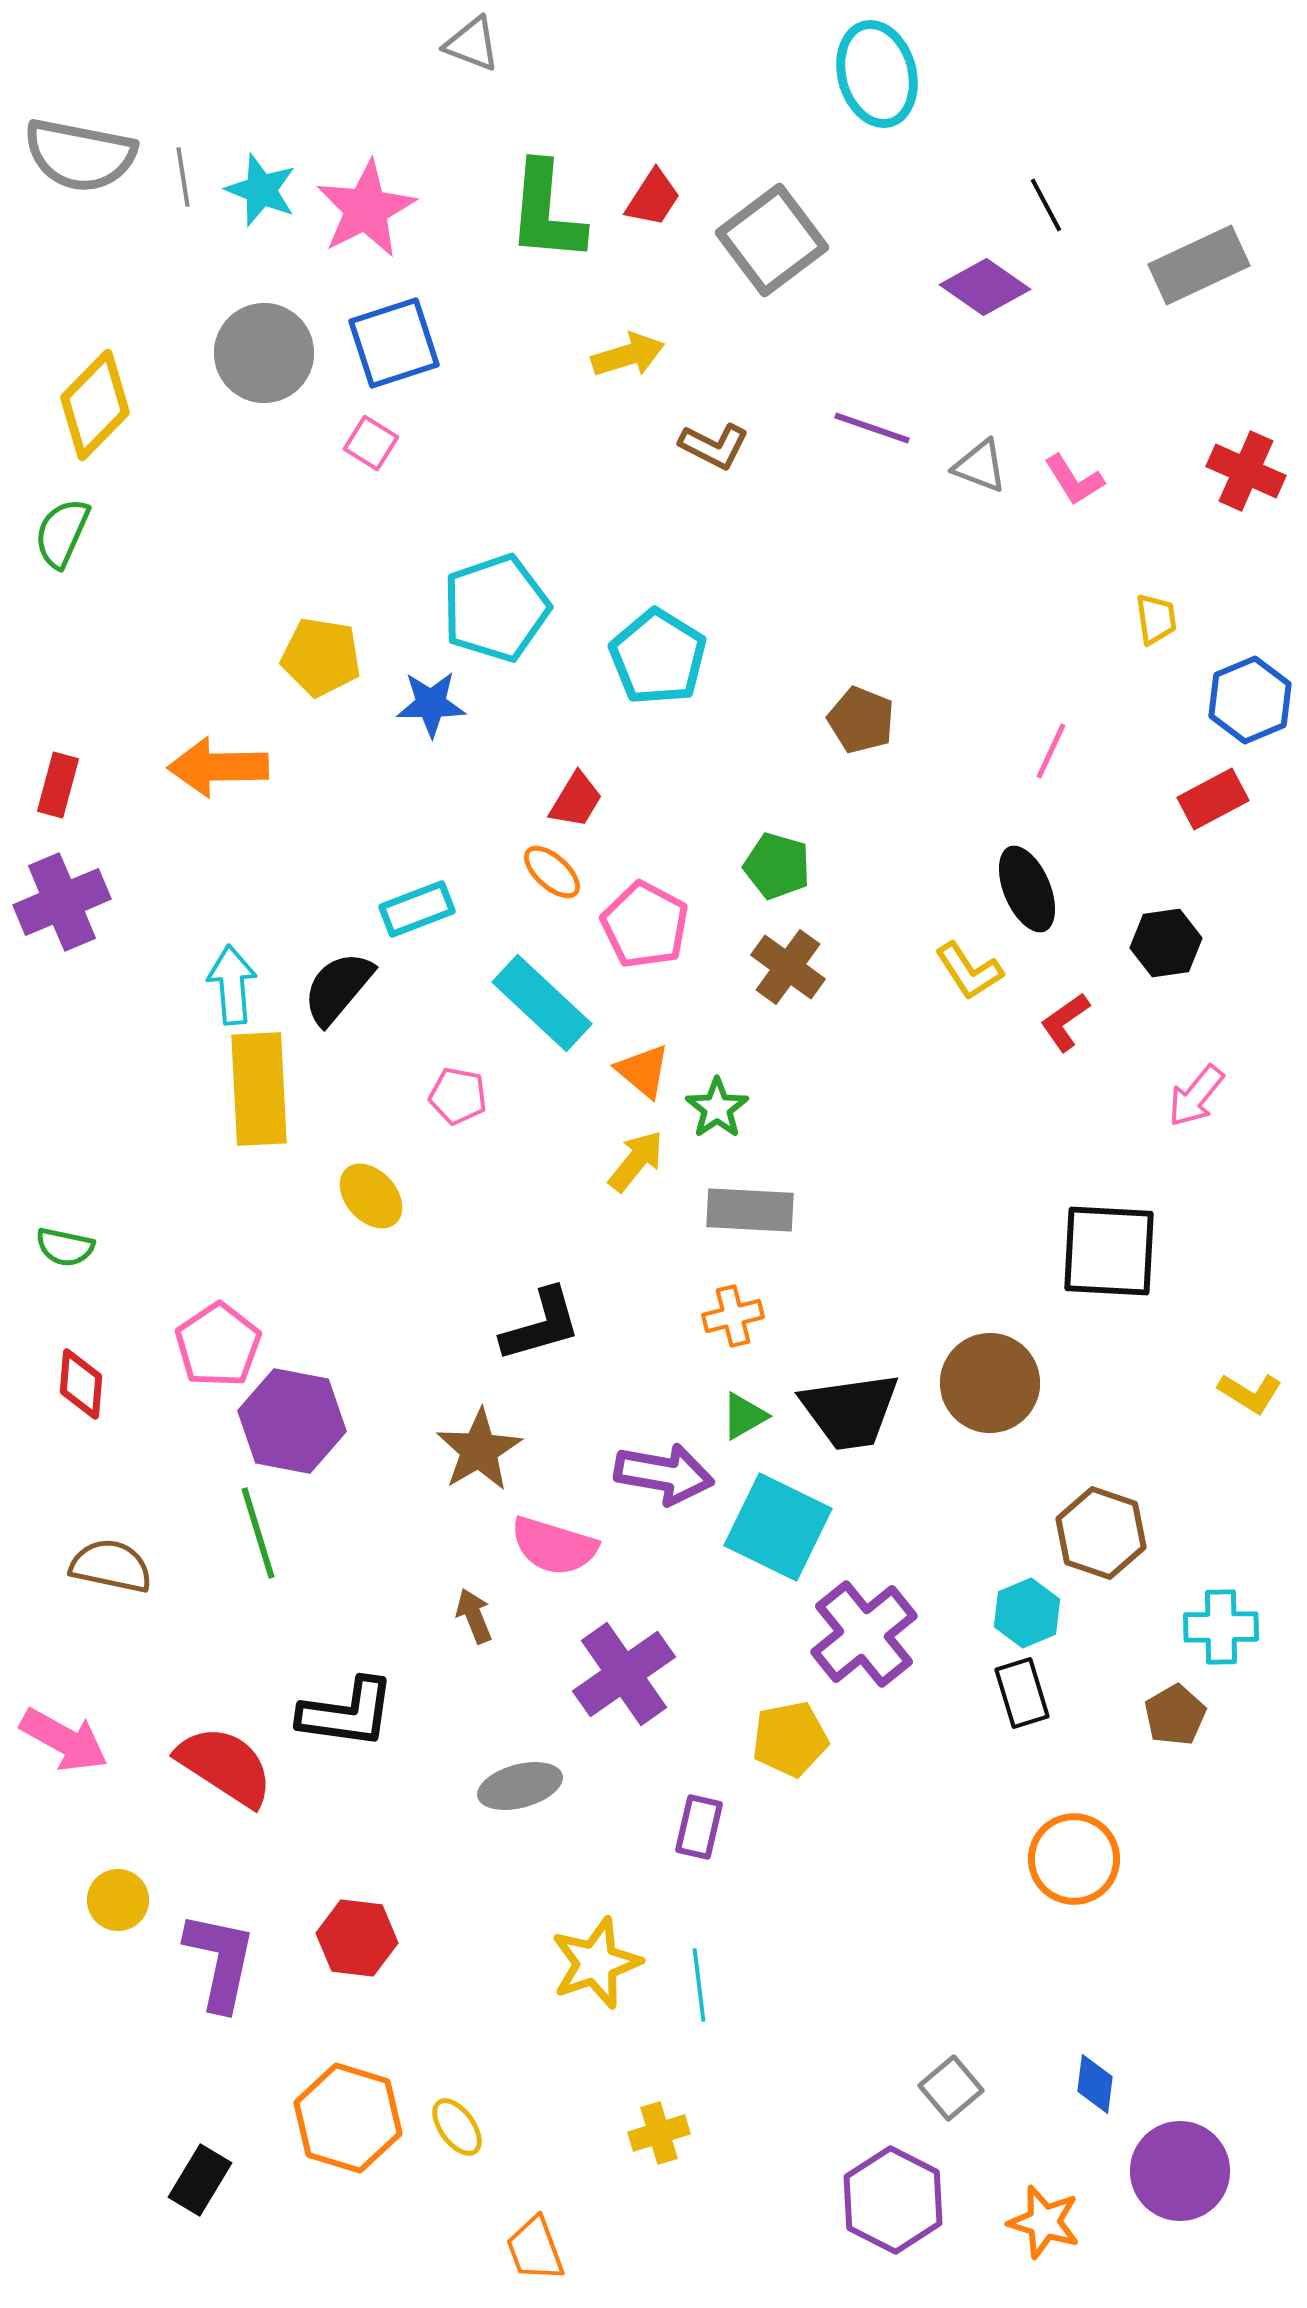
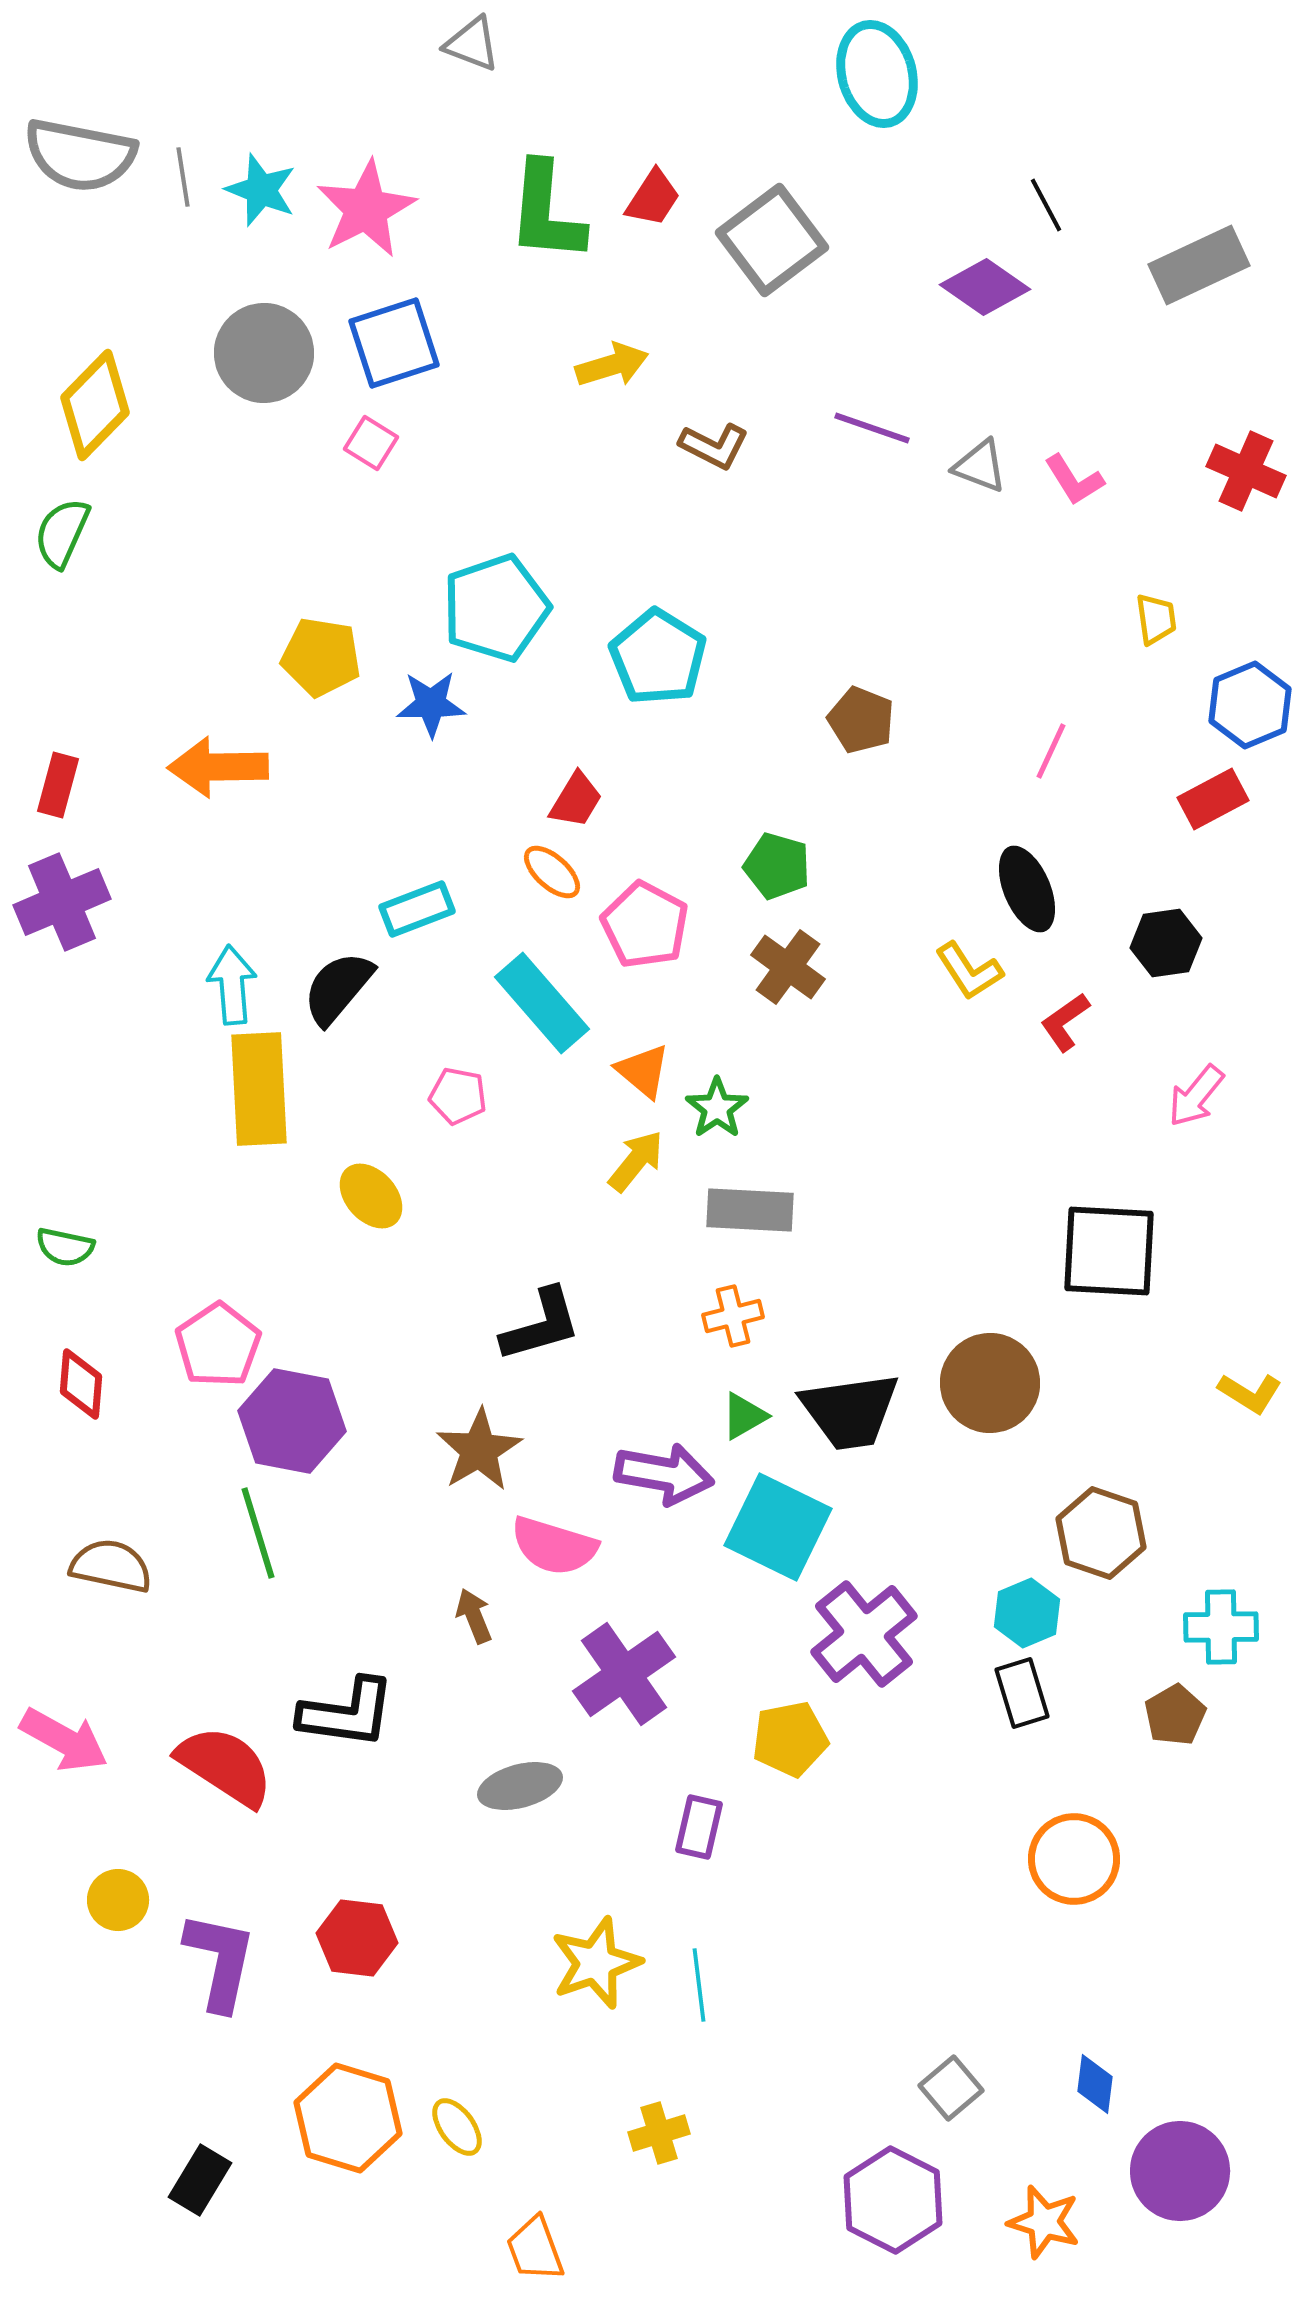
yellow arrow at (628, 355): moved 16 px left, 10 px down
blue hexagon at (1250, 700): moved 5 px down
cyan rectangle at (542, 1003): rotated 6 degrees clockwise
